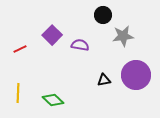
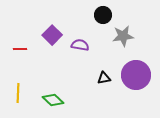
red line: rotated 24 degrees clockwise
black triangle: moved 2 px up
